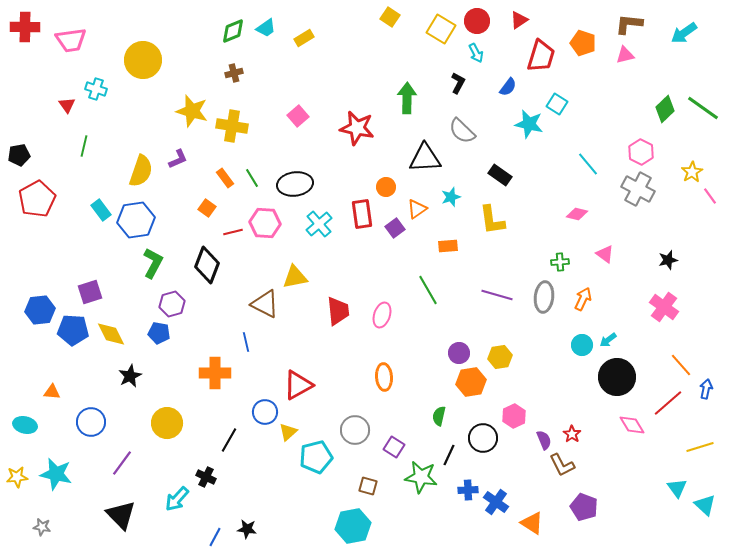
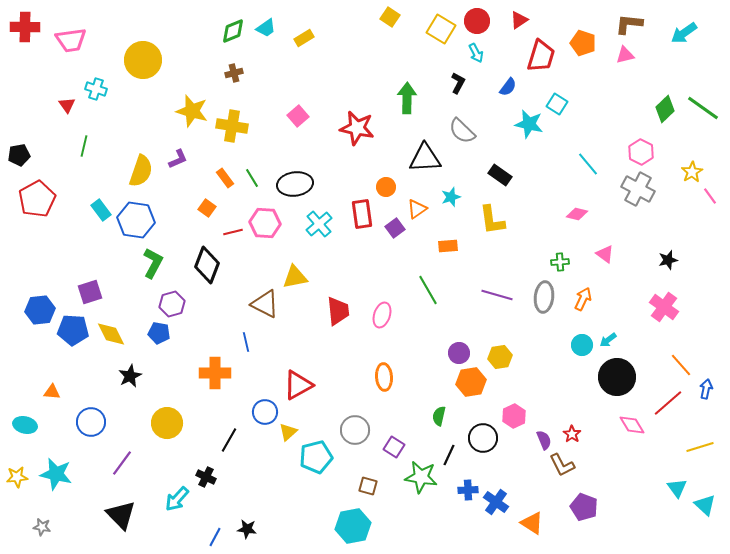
blue hexagon at (136, 220): rotated 18 degrees clockwise
